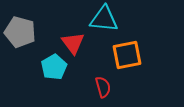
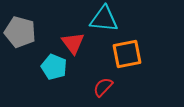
orange square: moved 1 px up
cyan pentagon: rotated 20 degrees counterclockwise
red semicircle: rotated 120 degrees counterclockwise
